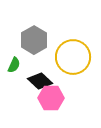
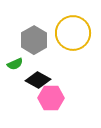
yellow circle: moved 24 px up
green semicircle: moved 1 px right, 1 px up; rotated 42 degrees clockwise
black diamond: moved 2 px left, 1 px up; rotated 15 degrees counterclockwise
